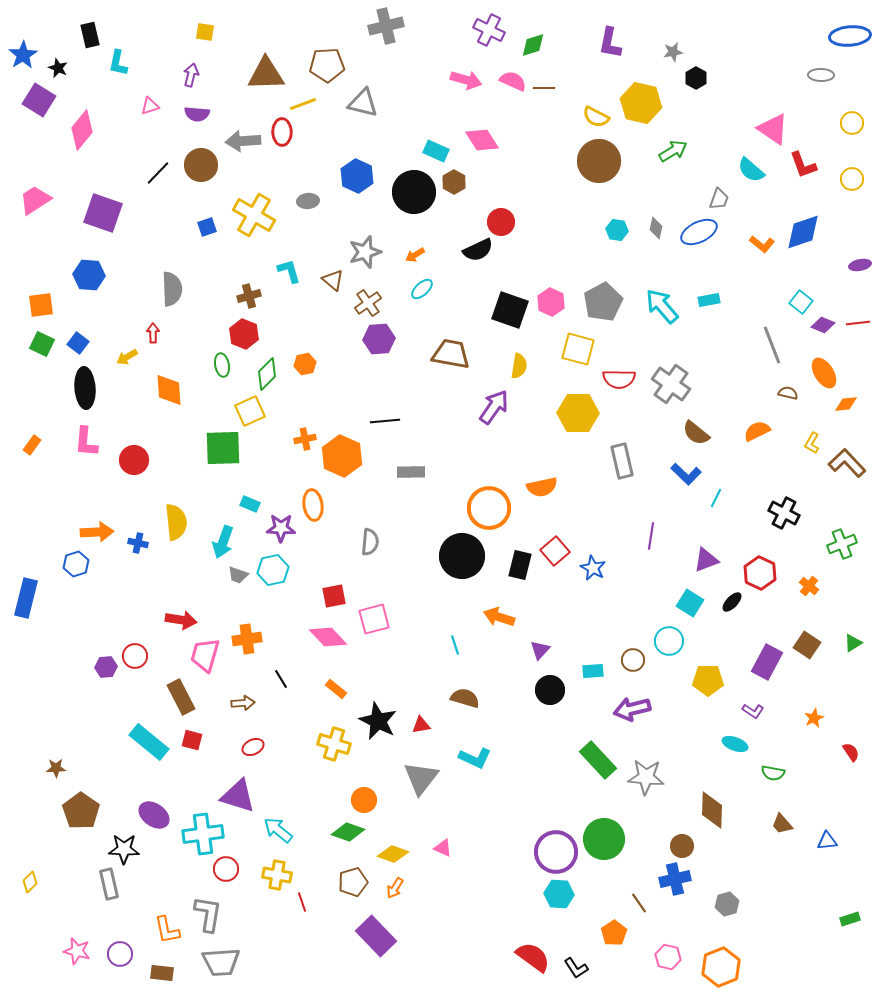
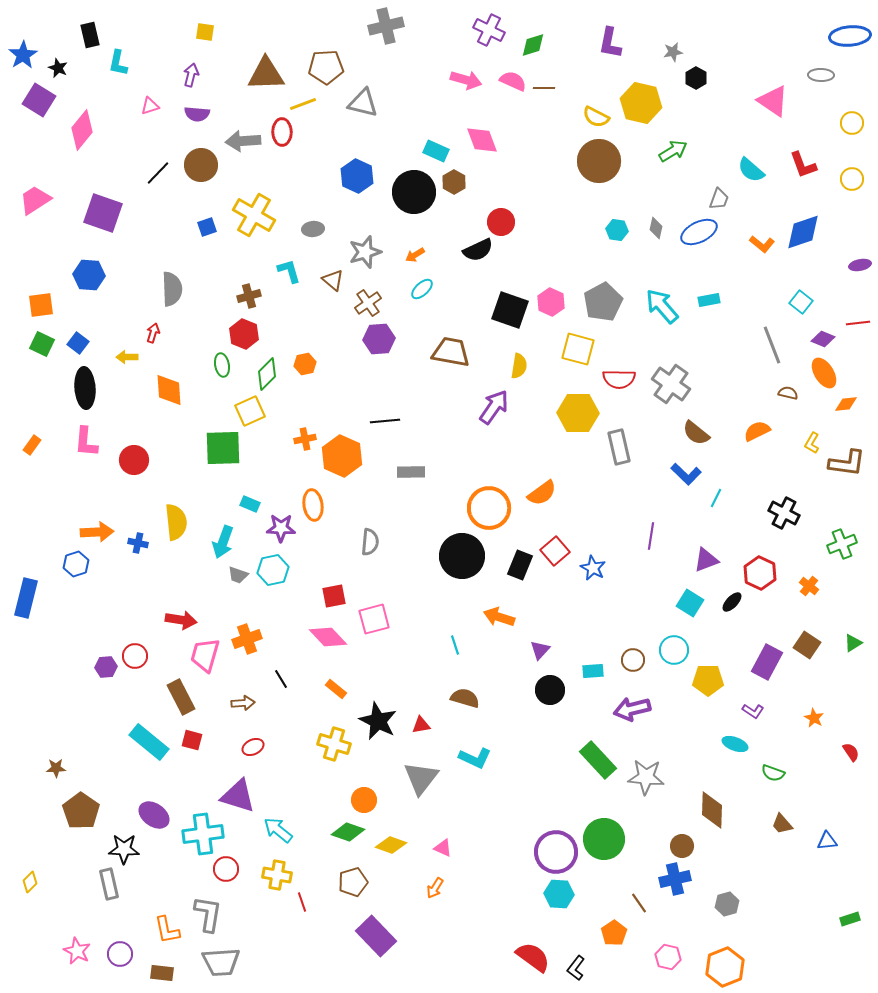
brown pentagon at (327, 65): moved 1 px left, 2 px down
pink triangle at (773, 129): moved 28 px up
pink diamond at (482, 140): rotated 12 degrees clockwise
gray ellipse at (308, 201): moved 5 px right, 28 px down
purple diamond at (823, 325): moved 14 px down
red arrow at (153, 333): rotated 18 degrees clockwise
brown trapezoid at (451, 354): moved 2 px up
yellow arrow at (127, 357): rotated 30 degrees clockwise
gray rectangle at (622, 461): moved 3 px left, 14 px up
brown L-shape at (847, 463): rotated 141 degrees clockwise
orange semicircle at (542, 487): moved 6 px down; rotated 24 degrees counterclockwise
black rectangle at (520, 565): rotated 8 degrees clockwise
orange cross at (247, 639): rotated 12 degrees counterclockwise
cyan circle at (669, 641): moved 5 px right, 9 px down
orange star at (814, 718): rotated 18 degrees counterclockwise
green semicircle at (773, 773): rotated 10 degrees clockwise
yellow diamond at (393, 854): moved 2 px left, 9 px up
orange arrow at (395, 888): moved 40 px right
pink star at (77, 951): rotated 12 degrees clockwise
orange hexagon at (721, 967): moved 4 px right
black L-shape at (576, 968): rotated 70 degrees clockwise
